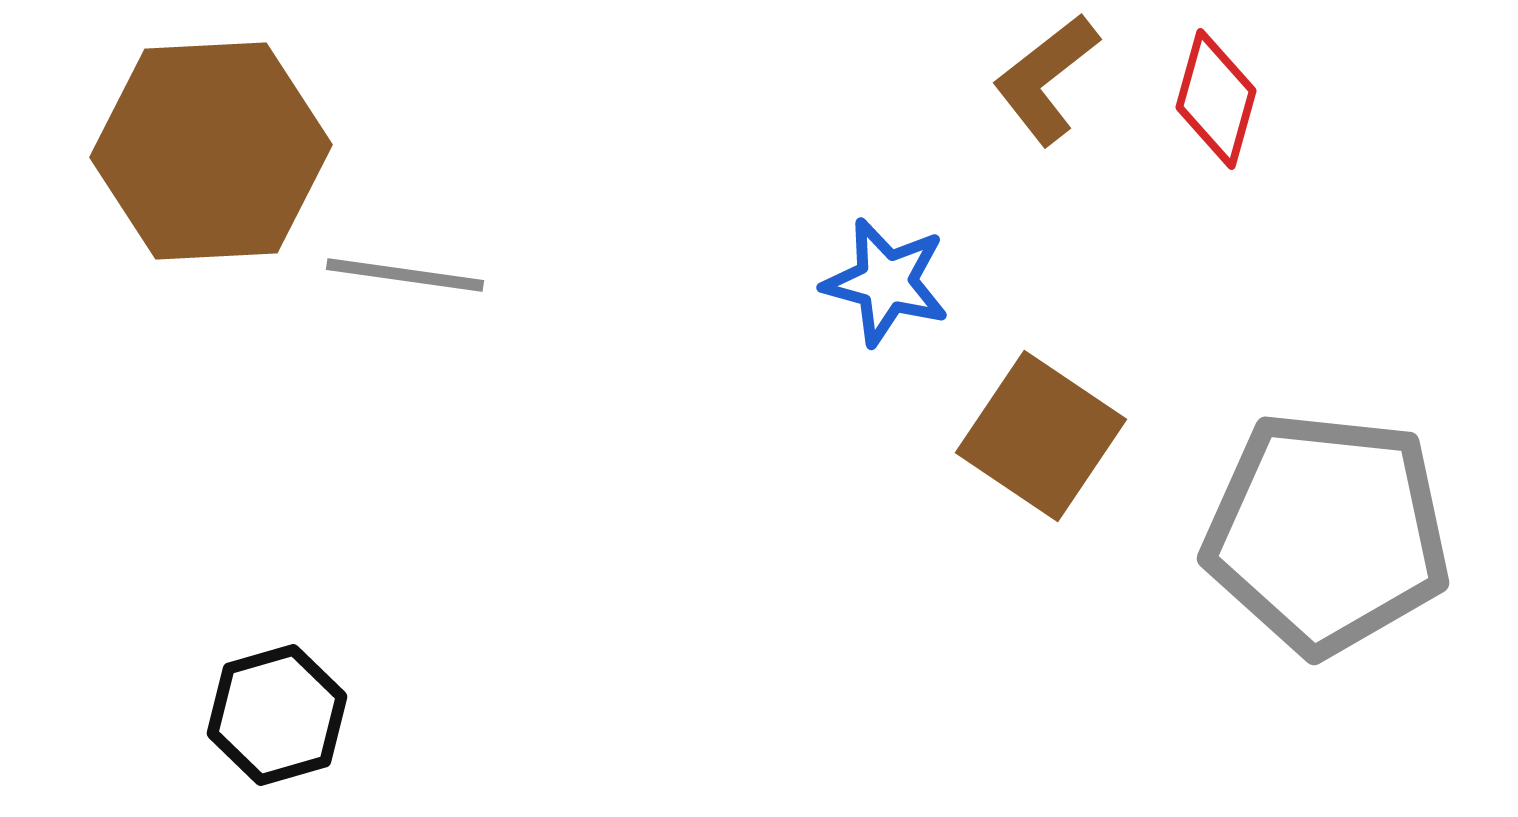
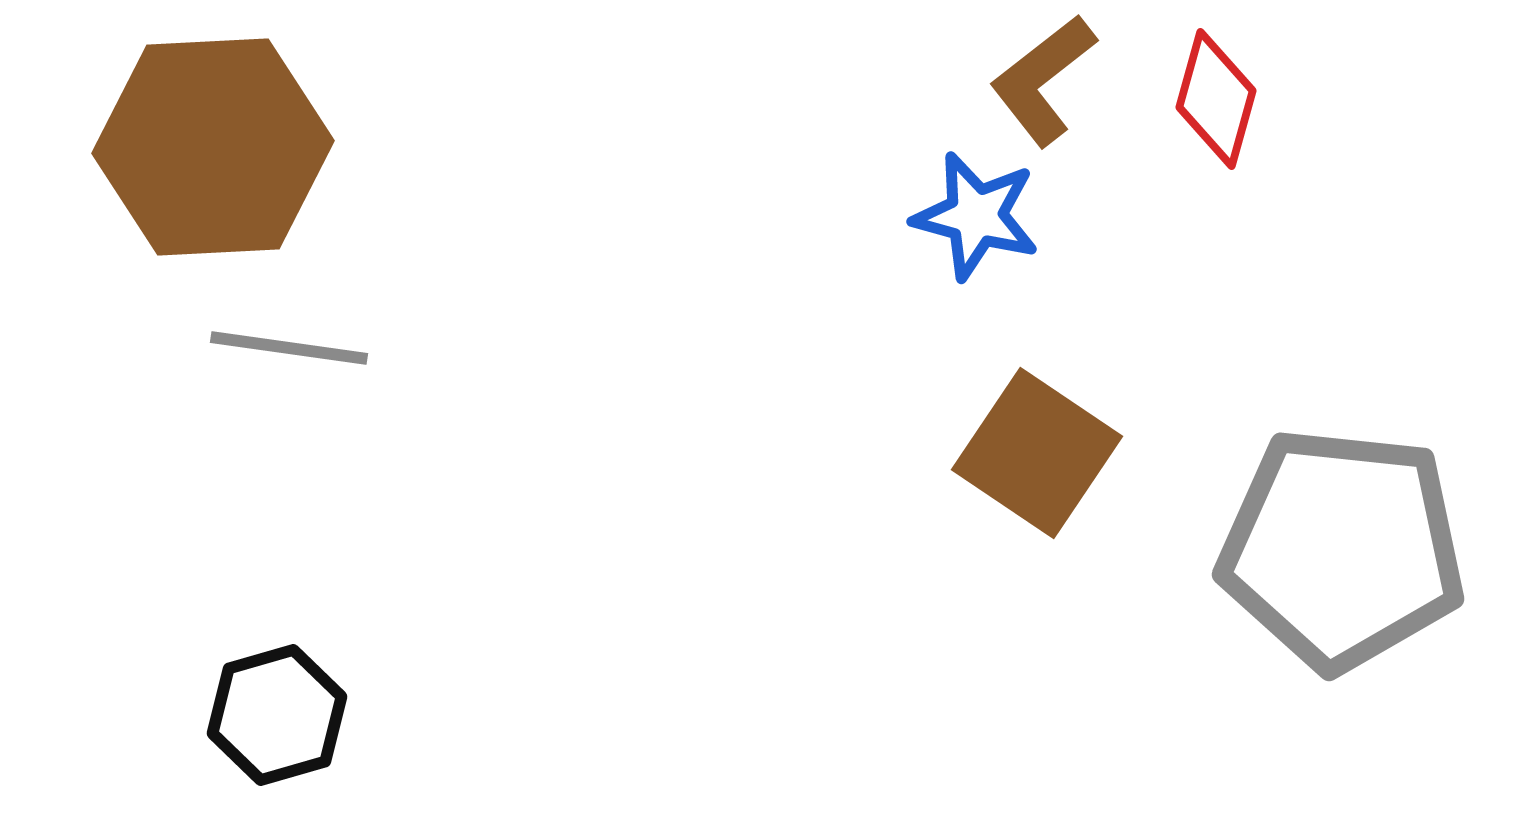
brown L-shape: moved 3 px left, 1 px down
brown hexagon: moved 2 px right, 4 px up
gray line: moved 116 px left, 73 px down
blue star: moved 90 px right, 66 px up
brown square: moved 4 px left, 17 px down
gray pentagon: moved 15 px right, 16 px down
